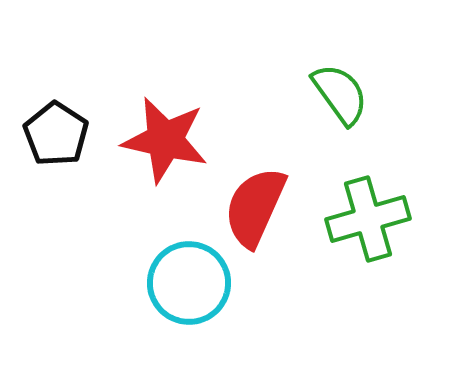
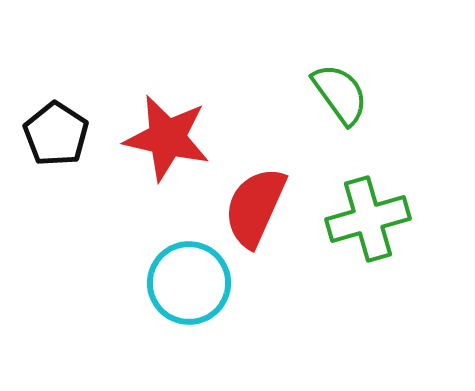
red star: moved 2 px right, 2 px up
